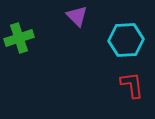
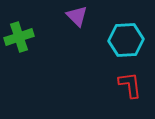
green cross: moved 1 px up
red L-shape: moved 2 px left
